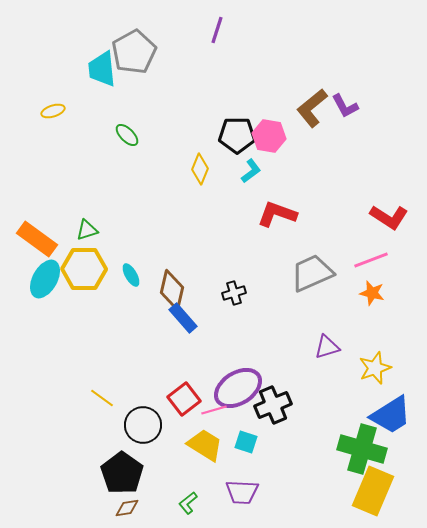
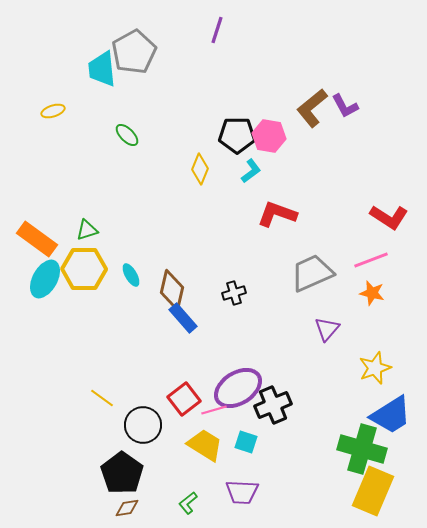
purple triangle at (327, 347): moved 18 px up; rotated 32 degrees counterclockwise
